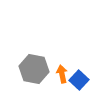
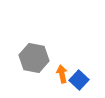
gray hexagon: moved 11 px up
